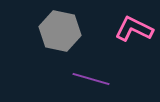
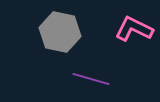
gray hexagon: moved 1 px down
